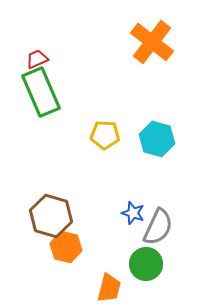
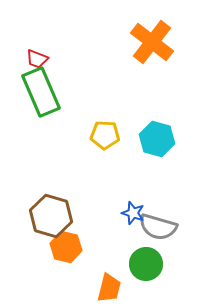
red trapezoid: rotated 135 degrees counterclockwise
gray semicircle: rotated 81 degrees clockwise
